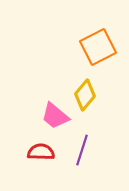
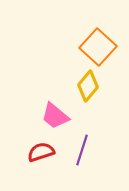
orange square: rotated 21 degrees counterclockwise
yellow diamond: moved 3 px right, 9 px up
red semicircle: rotated 20 degrees counterclockwise
